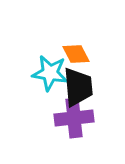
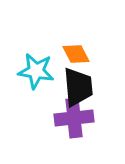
cyan star: moved 14 px left, 2 px up
